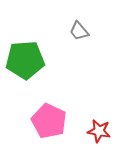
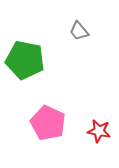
green pentagon: rotated 15 degrees clockwise
pink pentagon: moved 1 px left, 2 px down
